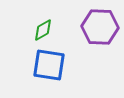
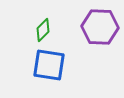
green diamond: rotated 15 degrees counterclockwise
